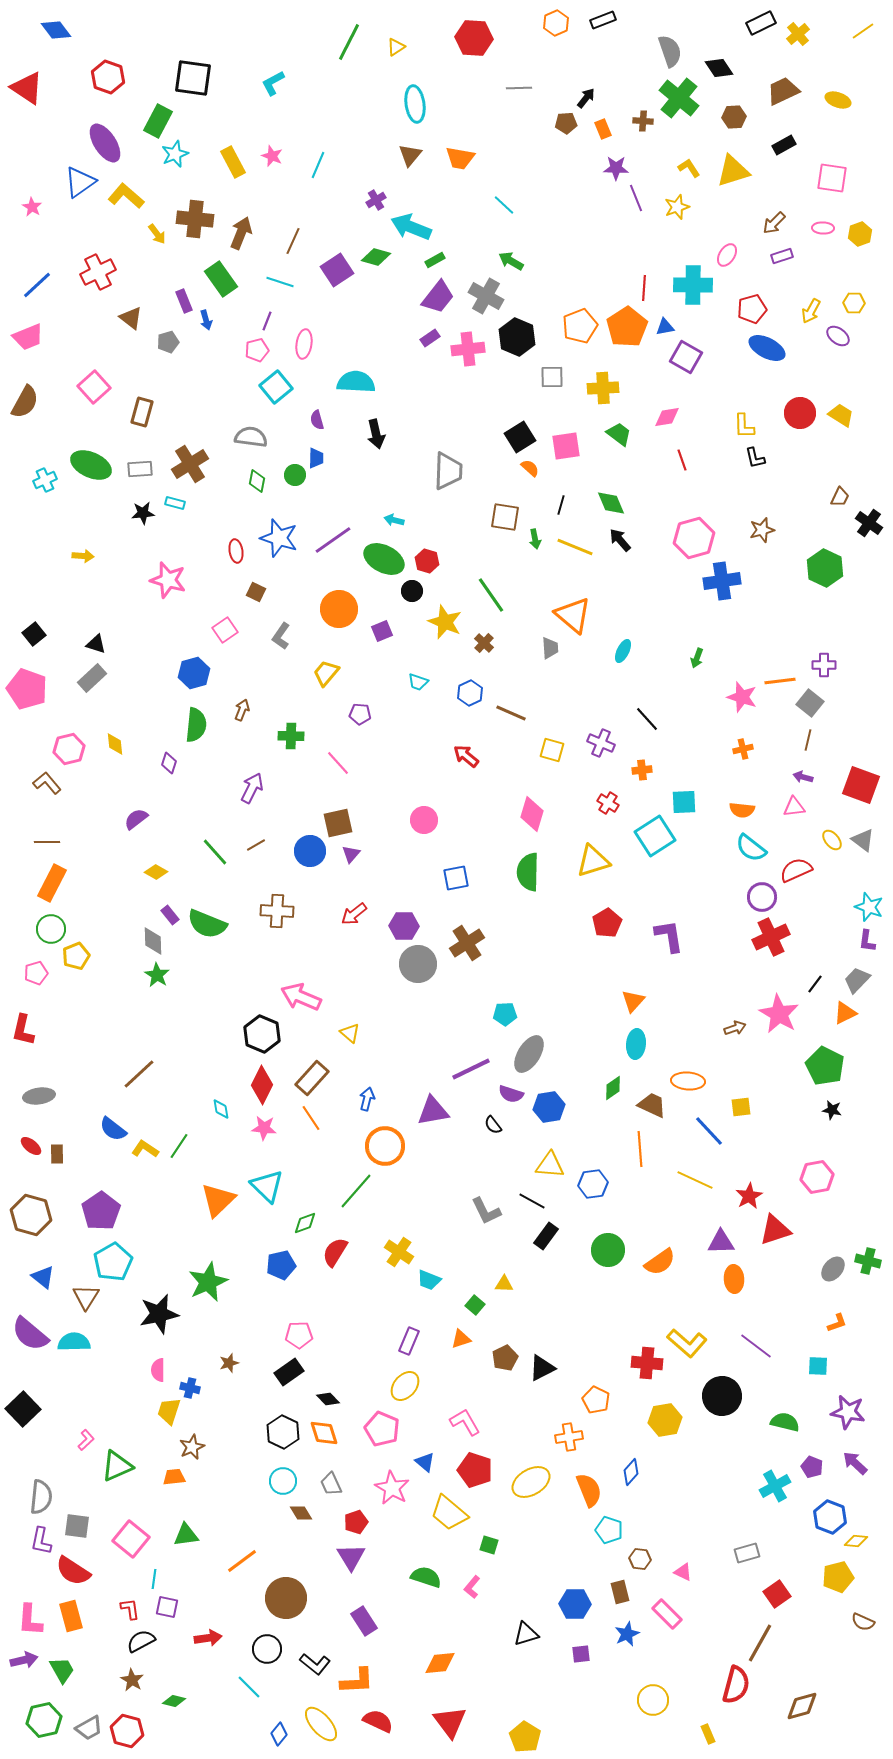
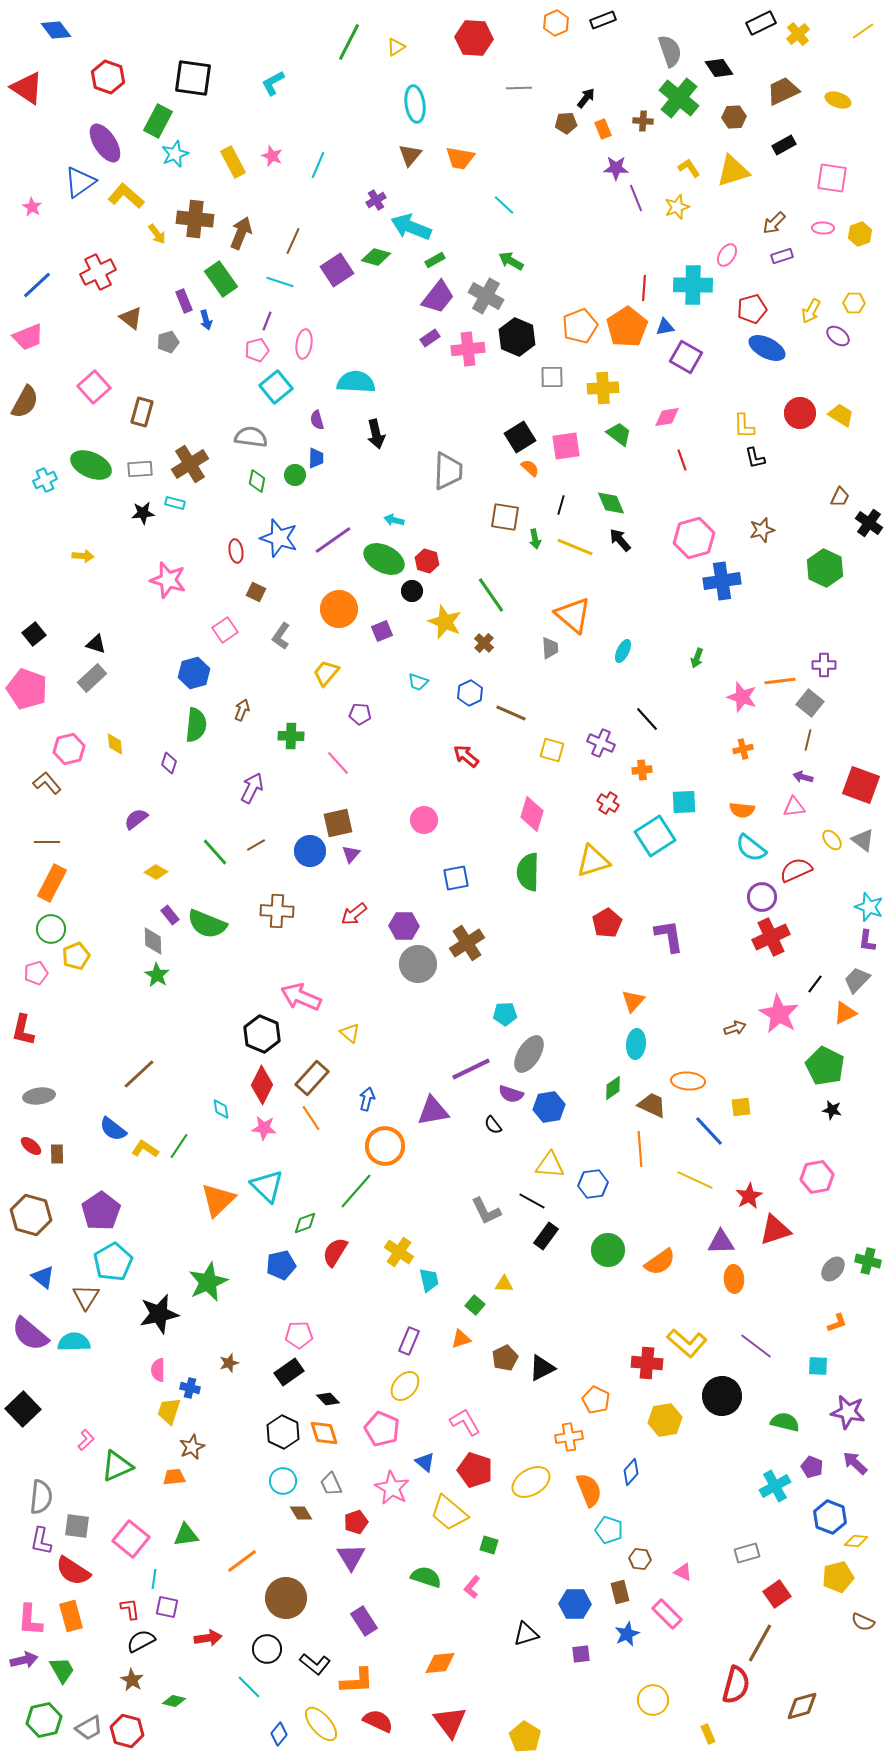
cyan trapezoid at (429, 1280): rotated 125 degrees counterclockwise
